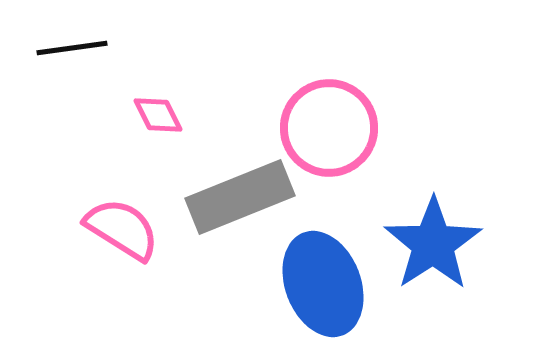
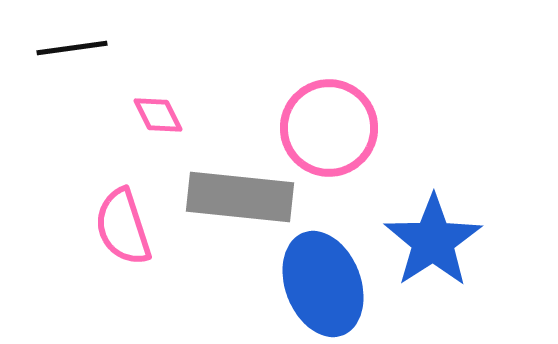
gray rectangle: rotated 28 degrees clockwise
pink semicircle: moved 1 px right, 2 px up; rotated 140 degrees counterclockwise
blue star: moved 3 px up
